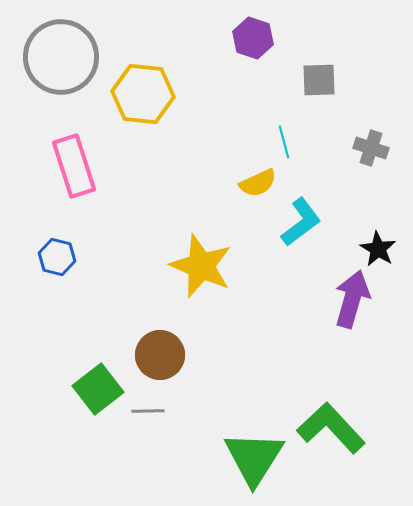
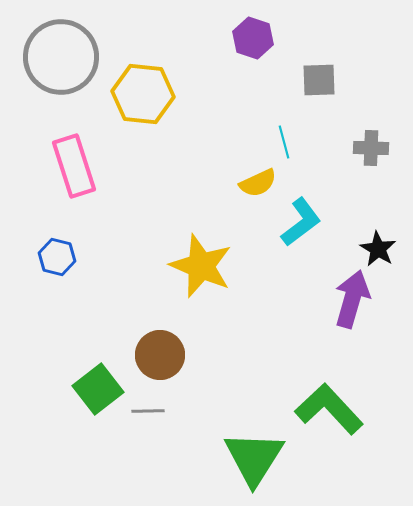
gray cross: rotated 16 degrees counterclockwise
green L-shape: moved 2 px left, 19 px up
